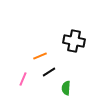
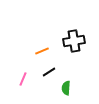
black cross: rotated 20 degrees counterclockwise
orange line: moved 2 px right, 5 px up
